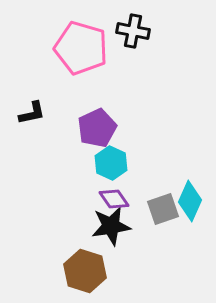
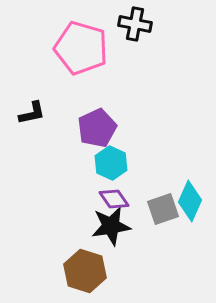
black cross: moved 2 px right, 7 px up
